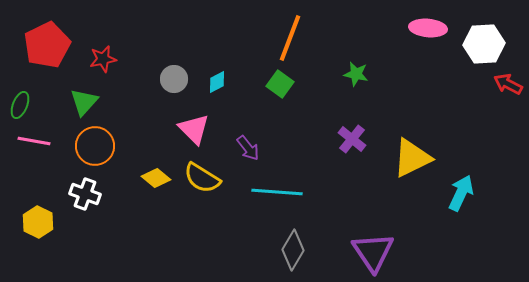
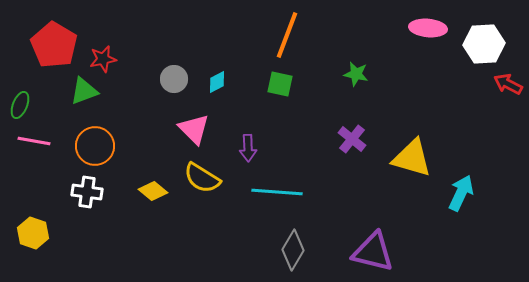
orange line: moved 3 px left, 3 px up
red pentagon: moved 7 px right; rotated 15 degrees counterclockwise
green square: rotated 24 degrees counterclockwise
green triangle: moved 11 px up; rotated 28 degrees clockwise
purple arrow: rotated 36 degrees clockwise
yellow triangle: rotated 42 degrees clockwise
yellow diamond: moved 3 px left, 13 px down
white cross: moved 2 px right, 2 px up; rotated 12 degrees counterclockwise
yellow hexagon: moved 5 px left, 11 px down; rotated 8 degrees counterclockwise
purple triangle: rotated 42 degrees counterclockwise
